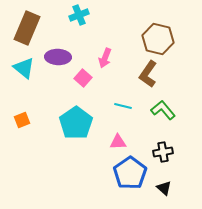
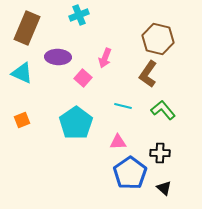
cyan triangle: moved 2 px left, 5 px down; rotated 15 degrees counterclockwise
black cross: moved 3 px left, 1 px down; rotated 12 degrees clockwise
